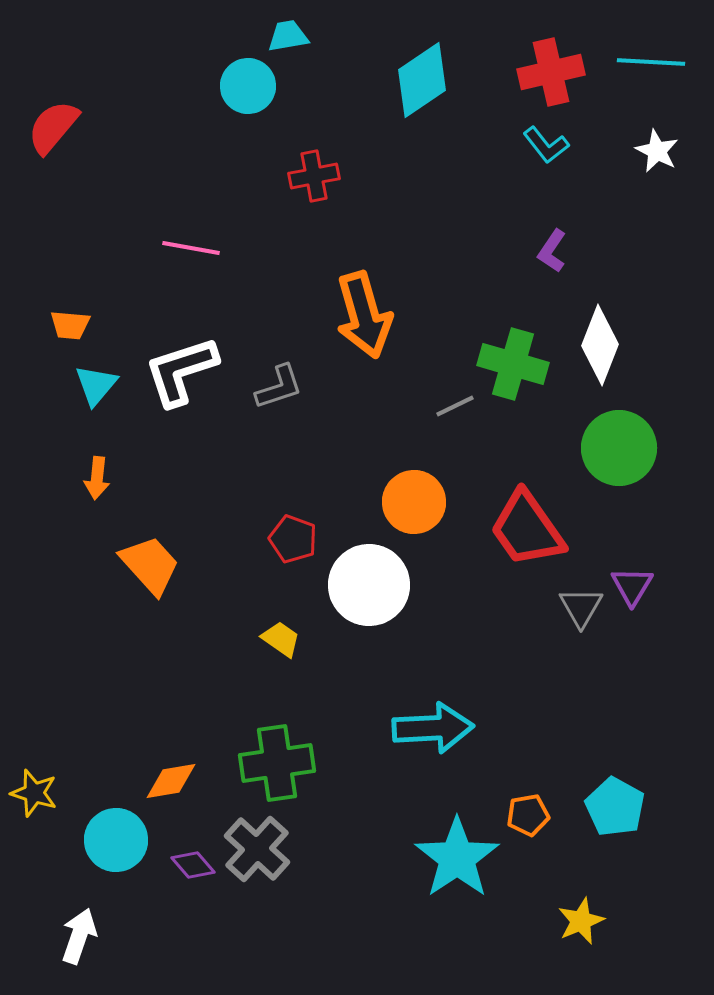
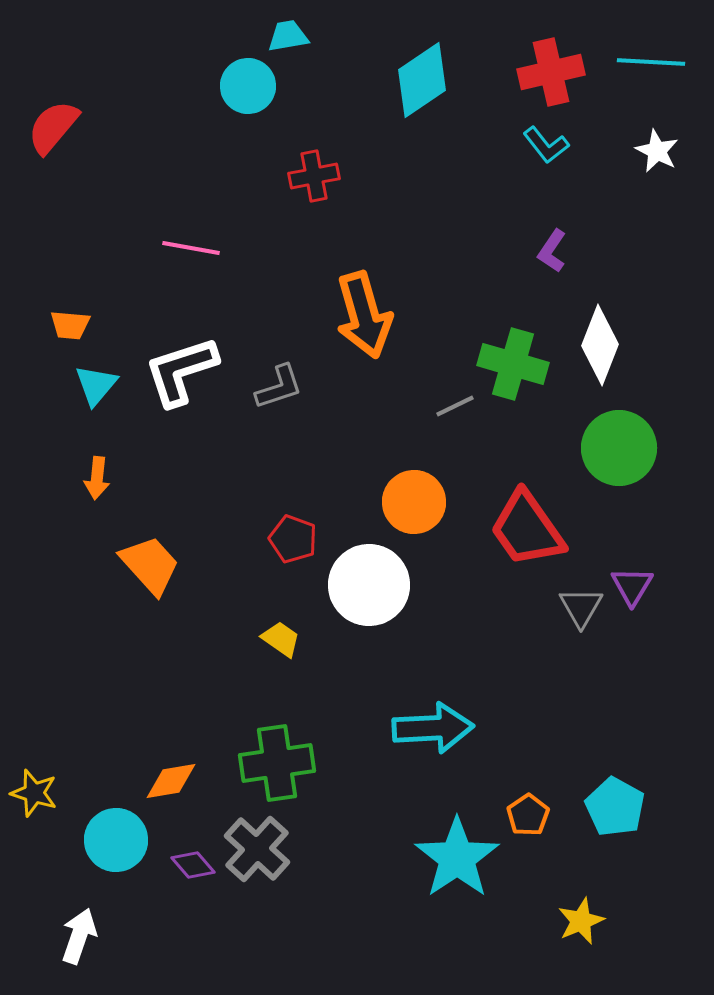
orange pentagon at (528, 815): rotated 24 degrees counterclockwise
